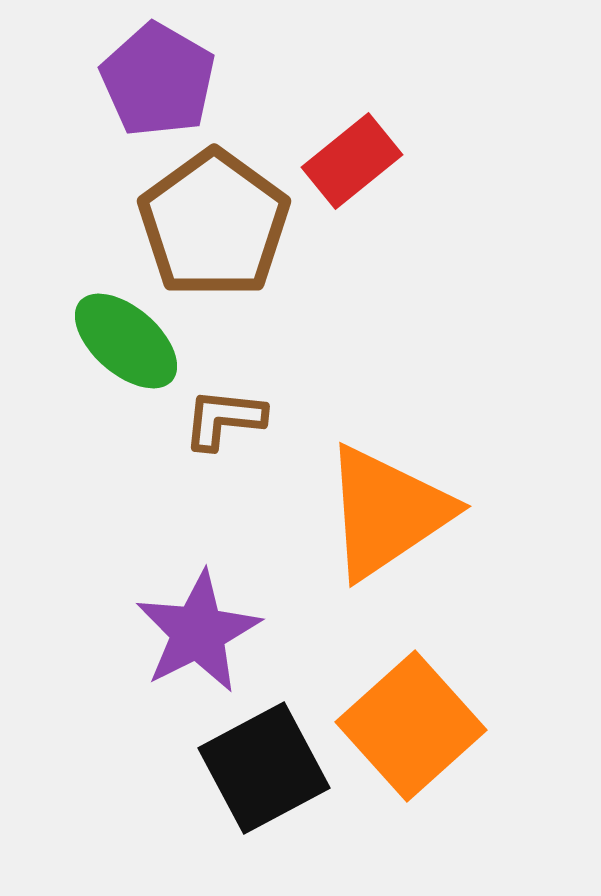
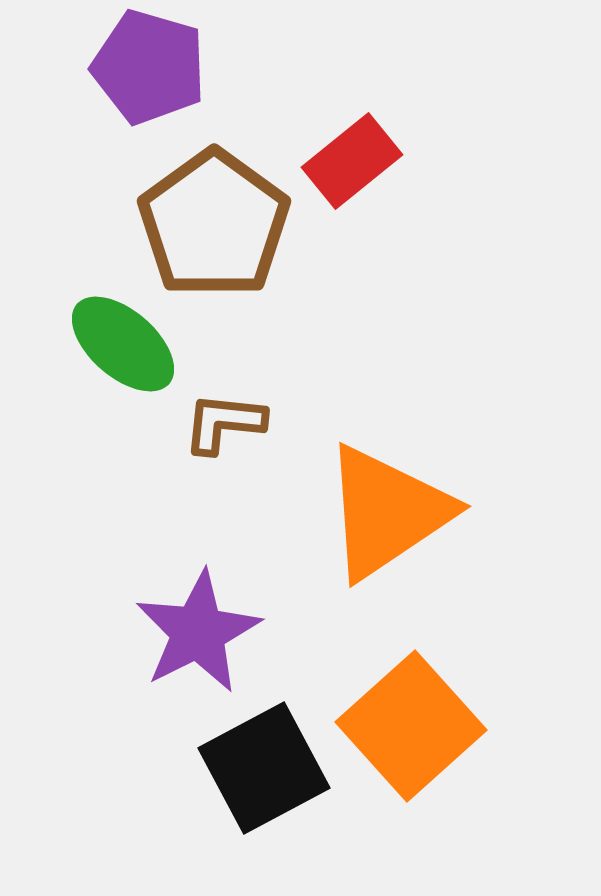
purple pentagon: moved 9 px left, 13 px up; rotated 14 degrees counterclockwise
green ellipse: moved 3 px left, 3 px down
brown L-shape: moved 4 px down
